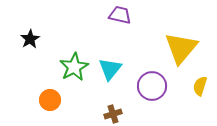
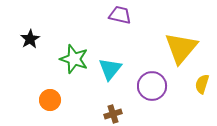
green star: moved 8 px up; rotated 24 degrees counterclockwise
yellow semicircle: moved 2 px right, 2 px up
